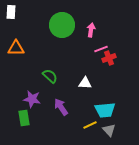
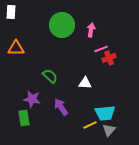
cyan trapezoid: moved 3 px down
gray triangle: rotated 24 degrees clockwise
